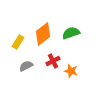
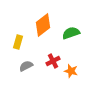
orange diamond: moved 9 px up
yellow rectangle: rotated 16 degrees counterclockwise
